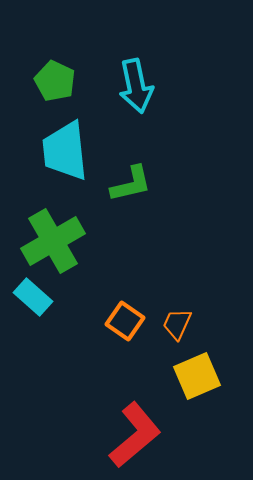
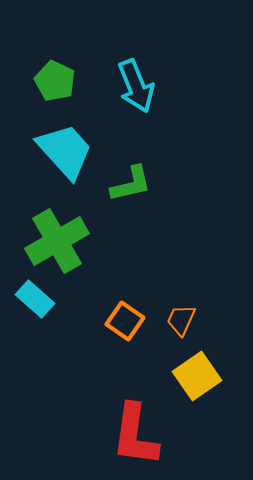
cyan arrow: rotated 10 degrees counterclockwise
cyan trapezoid: rotated 144 degrees clockwise
green cross: moved 4 px right
cyan rectangle: moved 2 px right, 2 px down
orange trapezoid: moved 4 px right, 4 px up
yellow square: rotated 12 degrees counterclockwise
red L-shape: rotated 138 degrees clockwise
